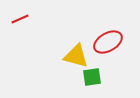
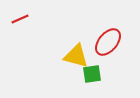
red ellipse: rotated 20 degrees counterclockwise
green square: moved 3 px up
